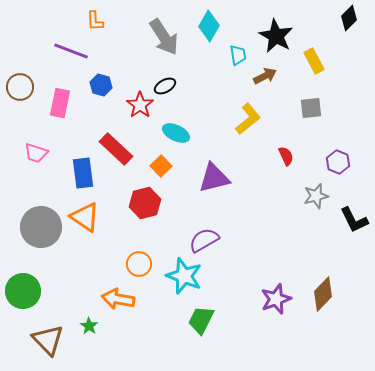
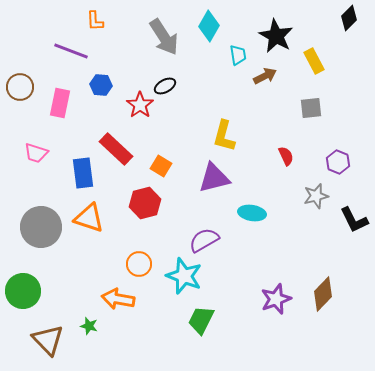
blue hexagon: rotated 10 degrees counterclockwise
yellow L-shape: moved 24 px left, 17 px down; rotated 144 degrees clockwise
cyan ellipse: moved 76 px right, 80 px down; rotated 16 degrees counterclockwise
orange square: rotated 15 degrees counterclockwise
orange triangle: moved 4 px right, 1 px down; rotated 16 degrees counterclockwise
green star: rotated 18 degrees counterclockwise
